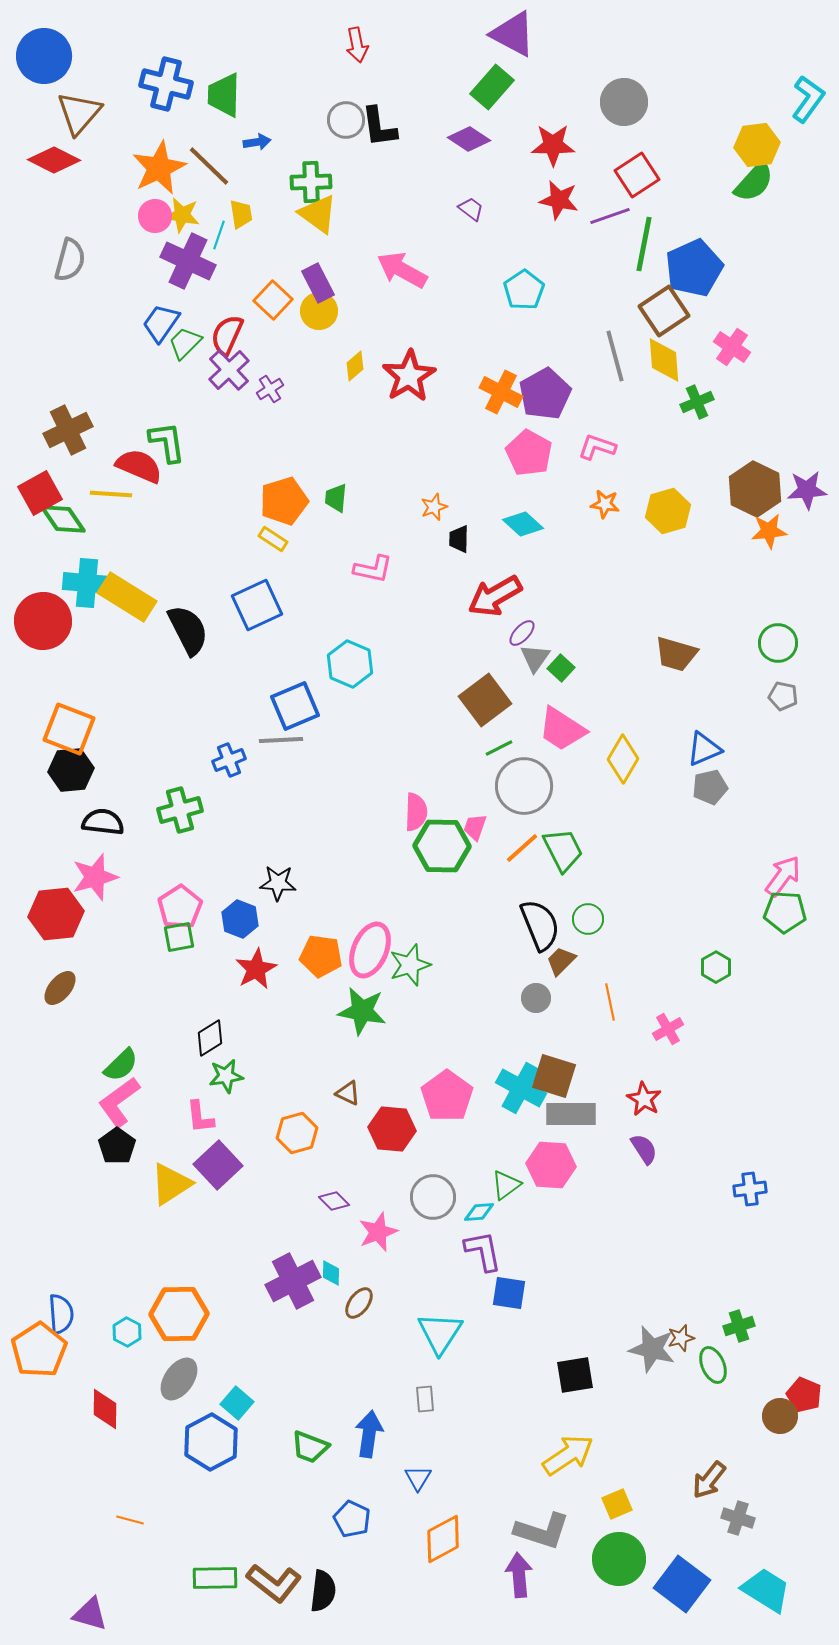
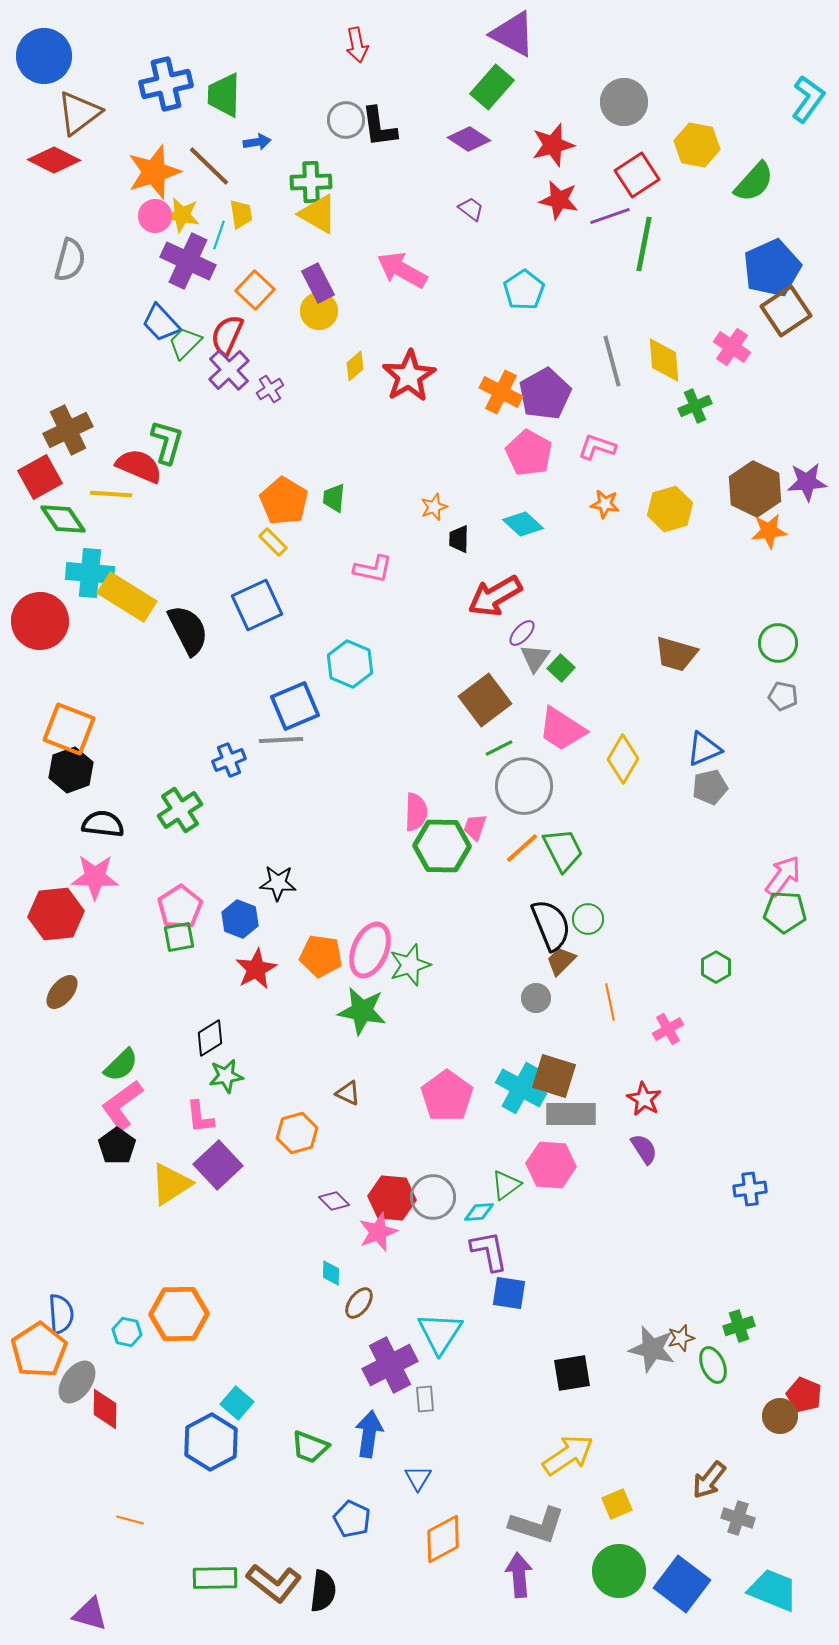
blue cross at (166, 84): rotated 27 degrees counterclockwise
brown triangle at (79, 113): rotated 12 degrees clockwise
red star at (553, 145): rotated 15 degrees counterclockwise
yellow hexagon at (757, 145): moved 60 px left; rotated 18 degrees clockwise
orange star at (159, 168): moved 5 px left, 4 px down; rotated 8 degrees clockwise
yellow triangle at (318, 214): rotated 6 degrees counterclockwise
blue pentagon at (694, 268): moved 78 px right
orange square at (273, 300): moved 18 px left, 10 px up
brown square at (664, 311): moved 122 px right
blue trapezoid at (161, 323): rotated 78 degrees counterclockwise
gray line at (615, 356): moved 3 px left, 5 px down
green cross at (697, 402): moved 2 px left, 4 px down
green L-shape at (167, 442): rotated 24 degrees clockwise
purple star at (807, 490): moved 8 px up
red square at (40, 493): moved 16 px up
green trapezoid at (336, 498): moved 2 px left
orange pentagon at (284, 501): rotated 24 degrees counterclockwise
yellow hexagon at (668, 511): moved 2 px right, 2 px up
yellow rectangle at (273, 539): moved 3 px down; rotated 12 degrees clockwise
cyan cross at (87, 583): moved 3 px right, 10 px up
red circle at (43, 621): moved 3 px left
black hexagon at (71, 770): rotated 15 degrees counterclockwise
green cross at (180, 810): rotated 18 degrees counterclockwise
black semicircle at (103, 822): moved 2 px down
pink star at (95, 877): rotated 18 degrees clockwise
black semicircle at (540, 925): moved 11 px right
brown ellipse at (60, 988): moved 2 px right, 4 px down
pink L-shape at (119, 1102): moved 3 px right, 3 px down
red hexagon at (392, 1129): moved 69 px down
purple L-shape at (483, 1251): moved 6 px right
purple cross at (293, 1281): moved 97 px right, 84 px down
cyan hexagon at (127, 1332): rotated 16 degrees counterclockwise
black square at (575, 1375): moved 3 px left, 2 px up
gray ellipse at (179, 1379): moved 102 px left, 3 px down
gray L-shape at (542, 1531): moved 5 px left, 6 px up
green circle at (619, 1559): moved 12 px down
cyan trapezoid at (766, 1590): moved 7 px right; rotated 10 degrees counterclockwise
